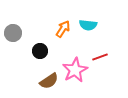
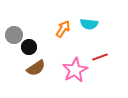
cyan semicircle: moved 1 px right, 1 px up
gray circle: moved 1 px right, 2 px down
black circle: moved 11 px left, 4 px up
brown semicircle: moved 13 px left, 13 px up
